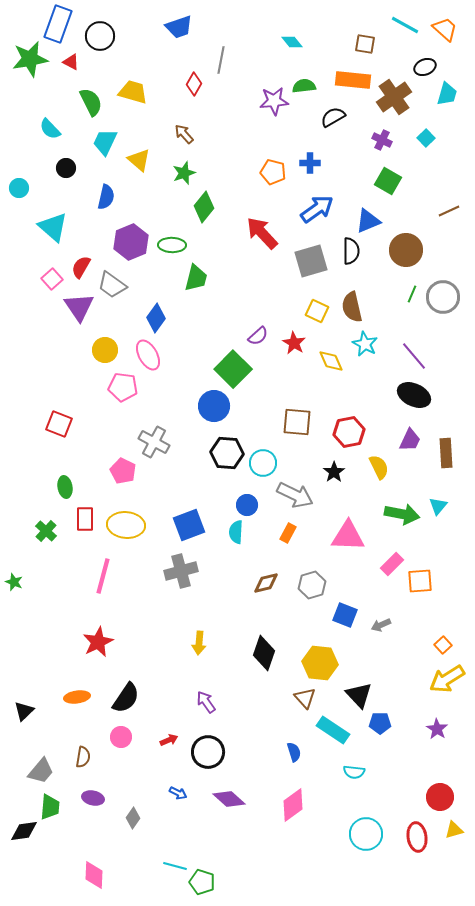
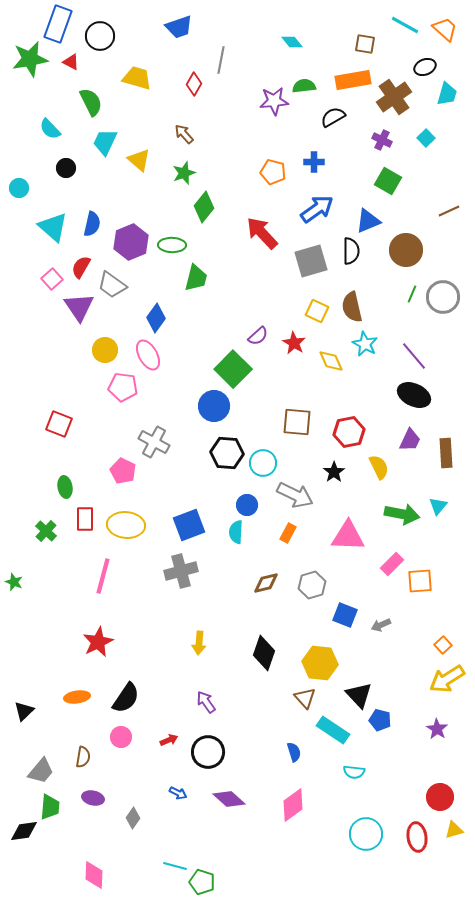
orange rectangle at (353, 80): rotated 16 degrees counterclockwise
yellow trapezoid at (133, 92): moved 4 px right, 14 px up
blue cross at (310, 163): moved 4 px right, 1 px up
blue semicircle at (106, 197): moved 14 px left, 27 px down
blue pentagon at (380, 723): moved 3 px up; rotated 15 degrees clockwise
